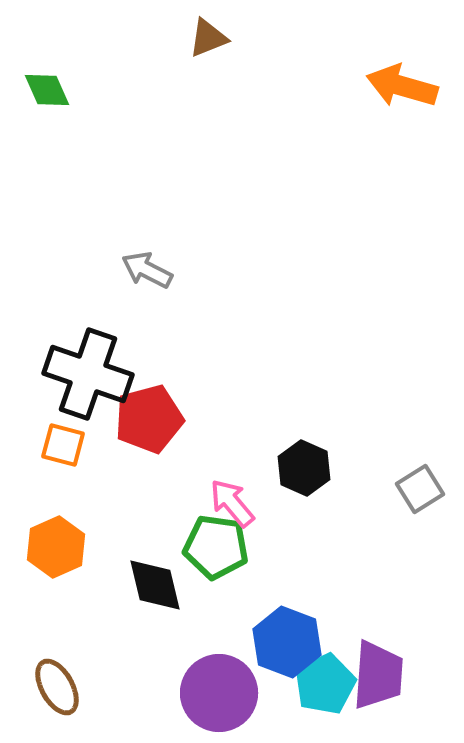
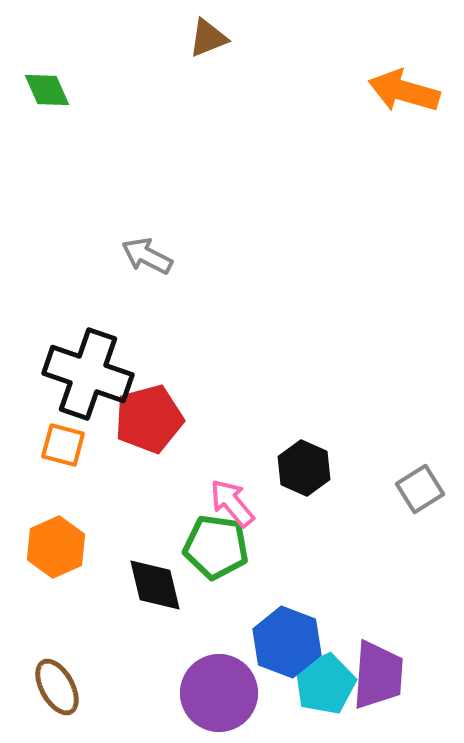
orange arrow: moved 2 px right, 5 px down
gray arrow: moved 14 px up
